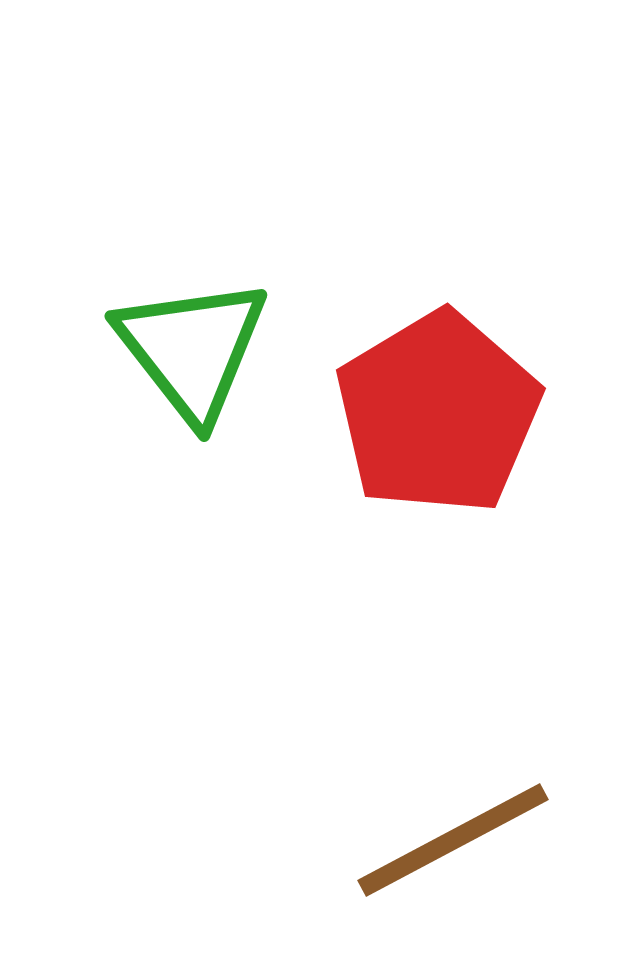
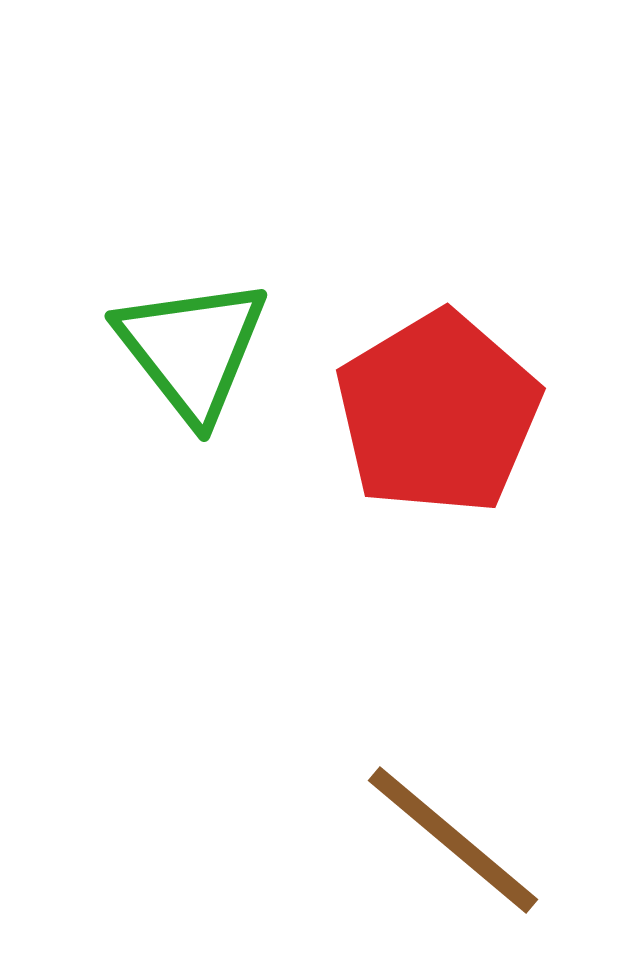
brown line: rotated 68 degrees clockwise
